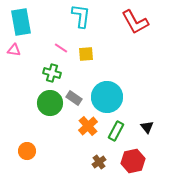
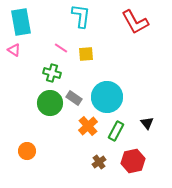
pink triangle: rotated 24 degrees clockwise
black triangle: moved 4 px up
